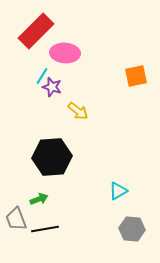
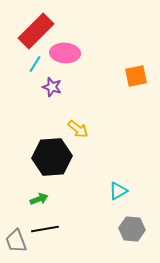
cyan line: moved 7 px left, 12 px up
yellow arrow: moved 18 px down
gray trapezoid: moved 22 px down
